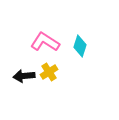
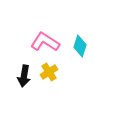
black arrow: rotated 75 degrees counterclockwise
